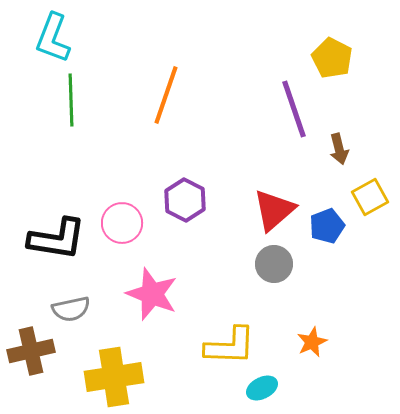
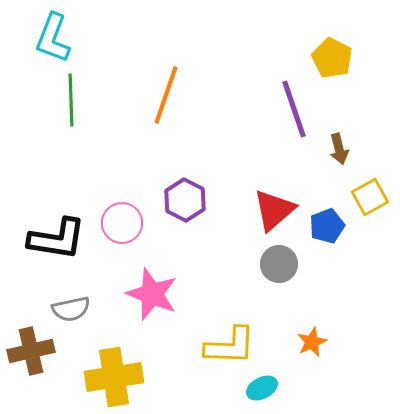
gray circle: moved 5 px right
